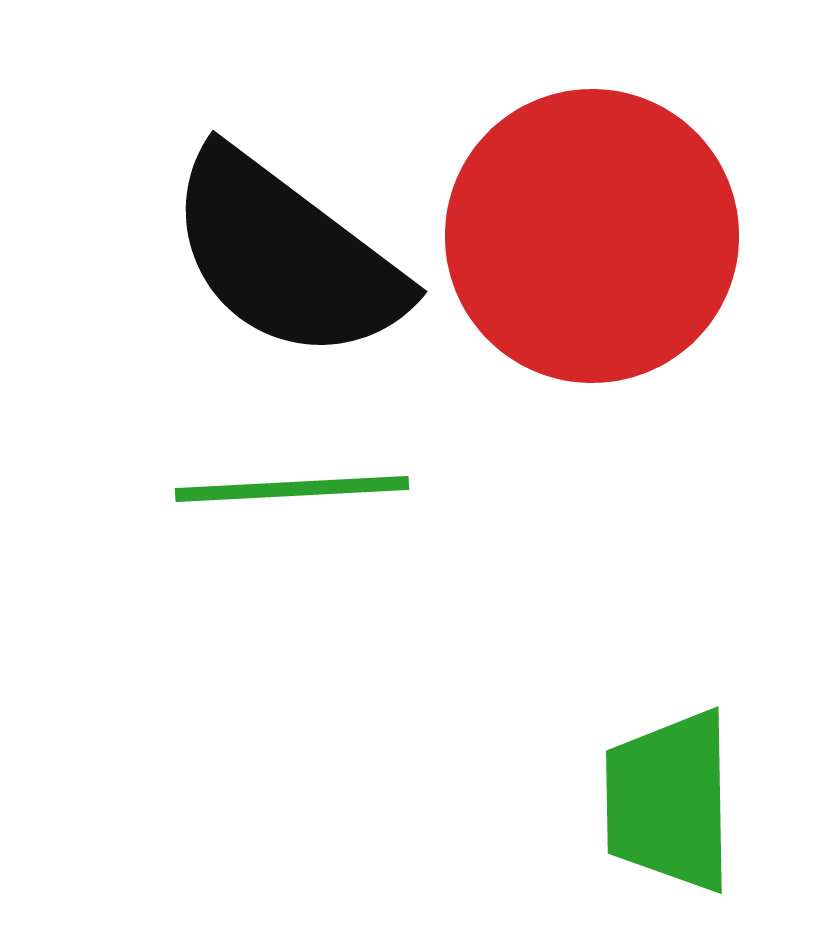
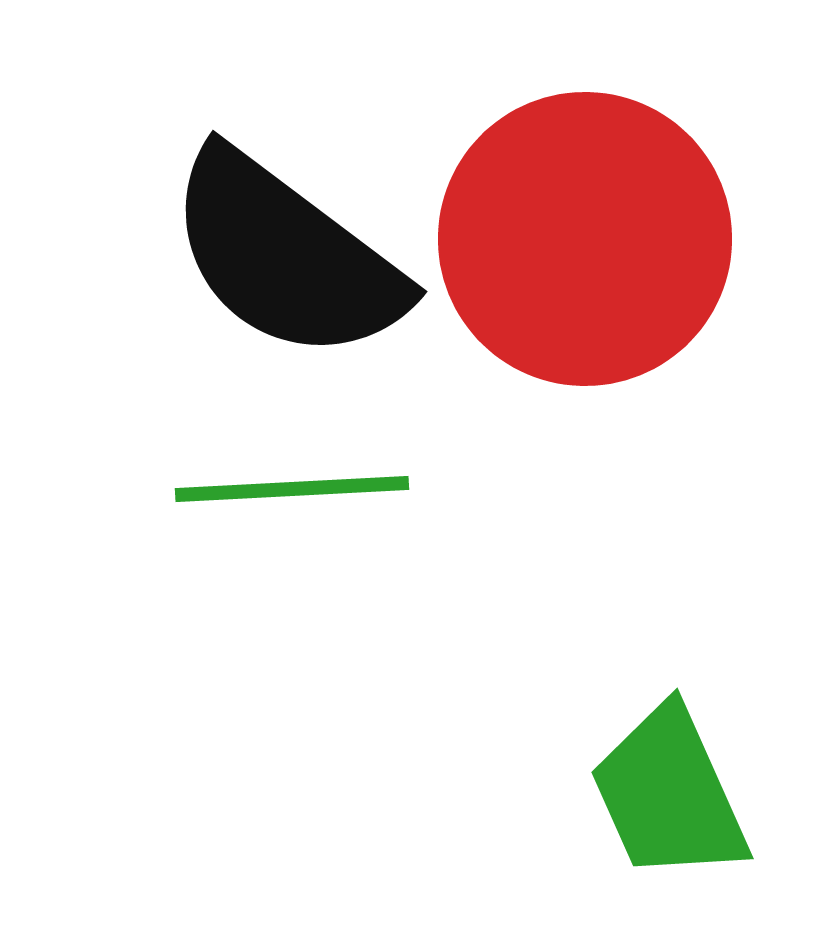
red circle: moved 7 px left, 3 px down
green trapezoid: moved 7 px up; rotated 23 degrees counterclockwise
